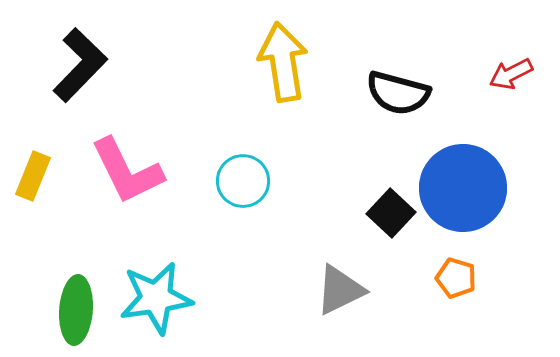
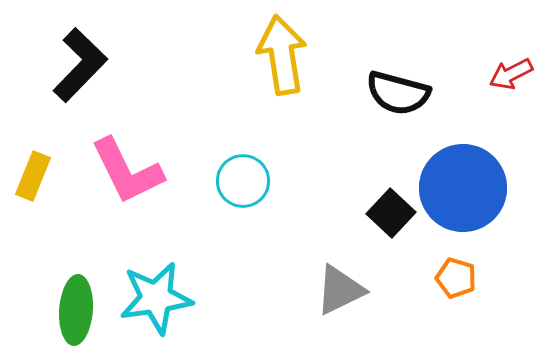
yellow arrow: moved 1 px left, 7 px up
